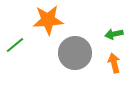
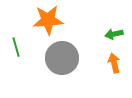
green line: moved 1 px right, 2 px down; rotated 66 degrees counterclockwise
gray circle: moved 13 px left, 5 px down
